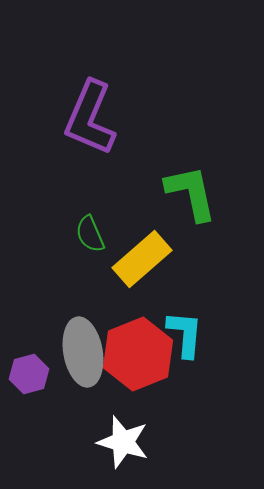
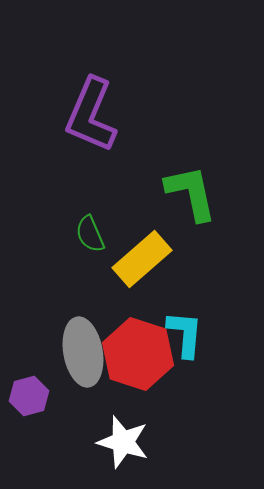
purple L-shape: moved 1 px right, 3 px up
red hexagon: rotated 20 degrees counterclockwise
purple hexagon: moved 22 px down
